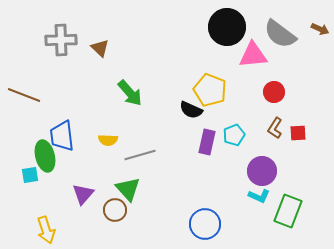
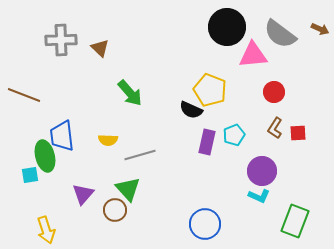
green rectangle: moved 7 px right, 10 px down
